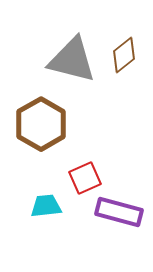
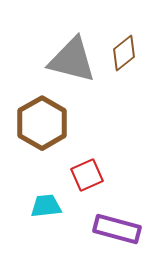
brown diamond: moved 2 px up
brown hexagon: moved 1 px right, 1 px up
red square: moved 2 px right, 3 px up
purple rectangle: moved 2 px left, 17 px down
